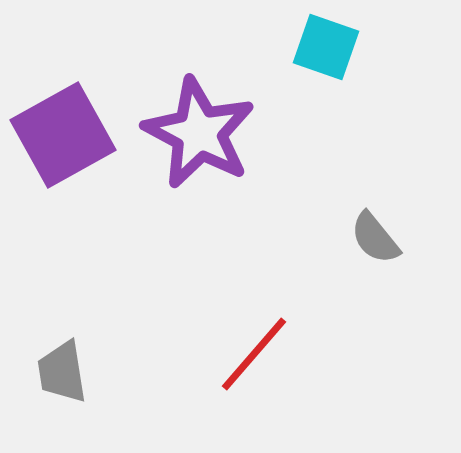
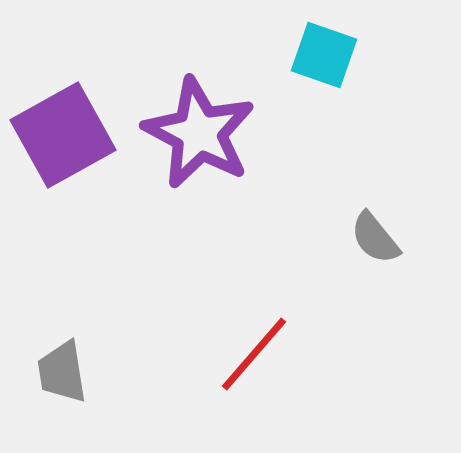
cyan square: moved 2 px left, 8 px down
